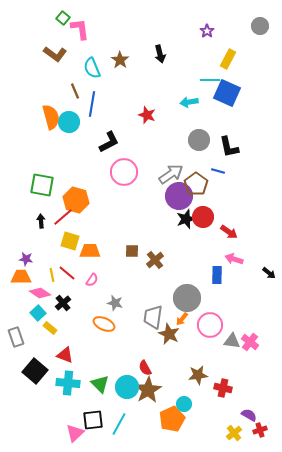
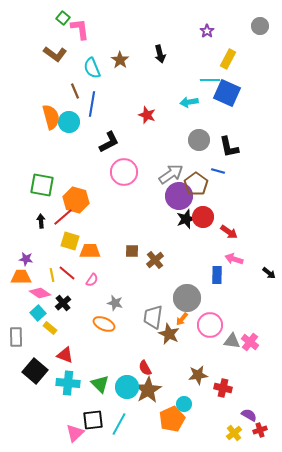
gray rectangle at (16, 337): rotated 18 degrees clockwise
